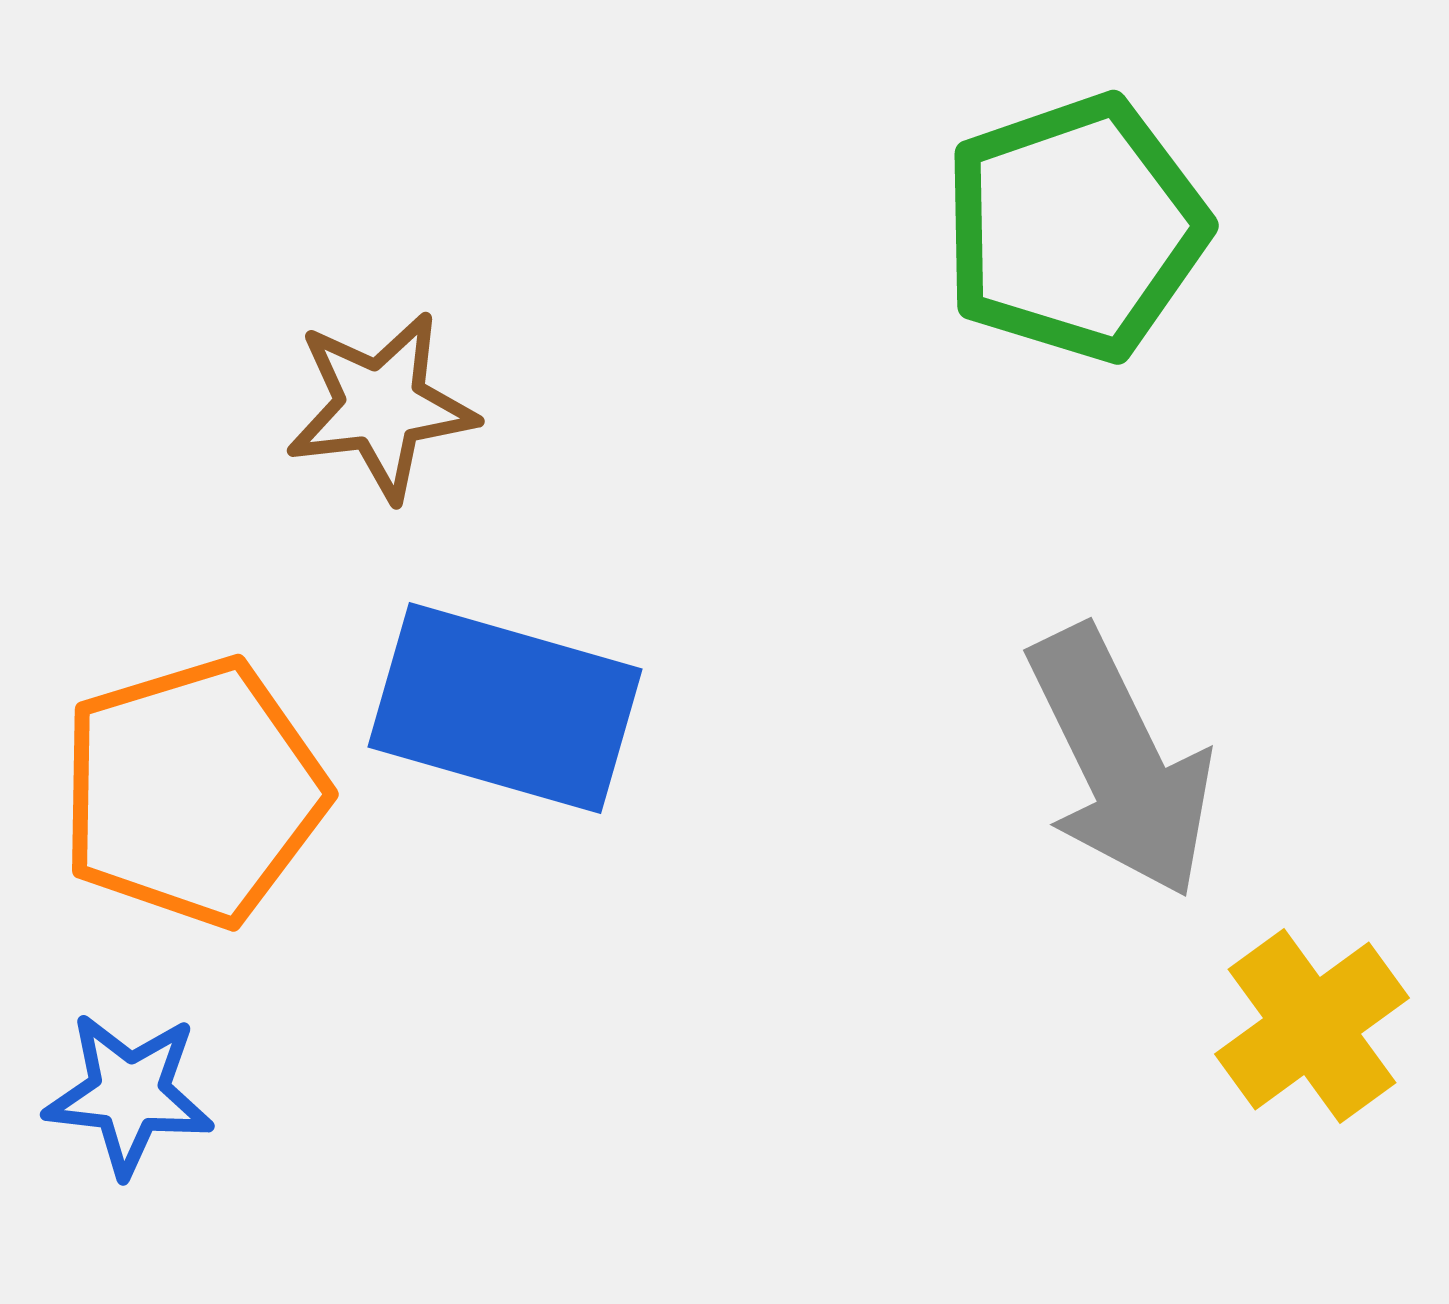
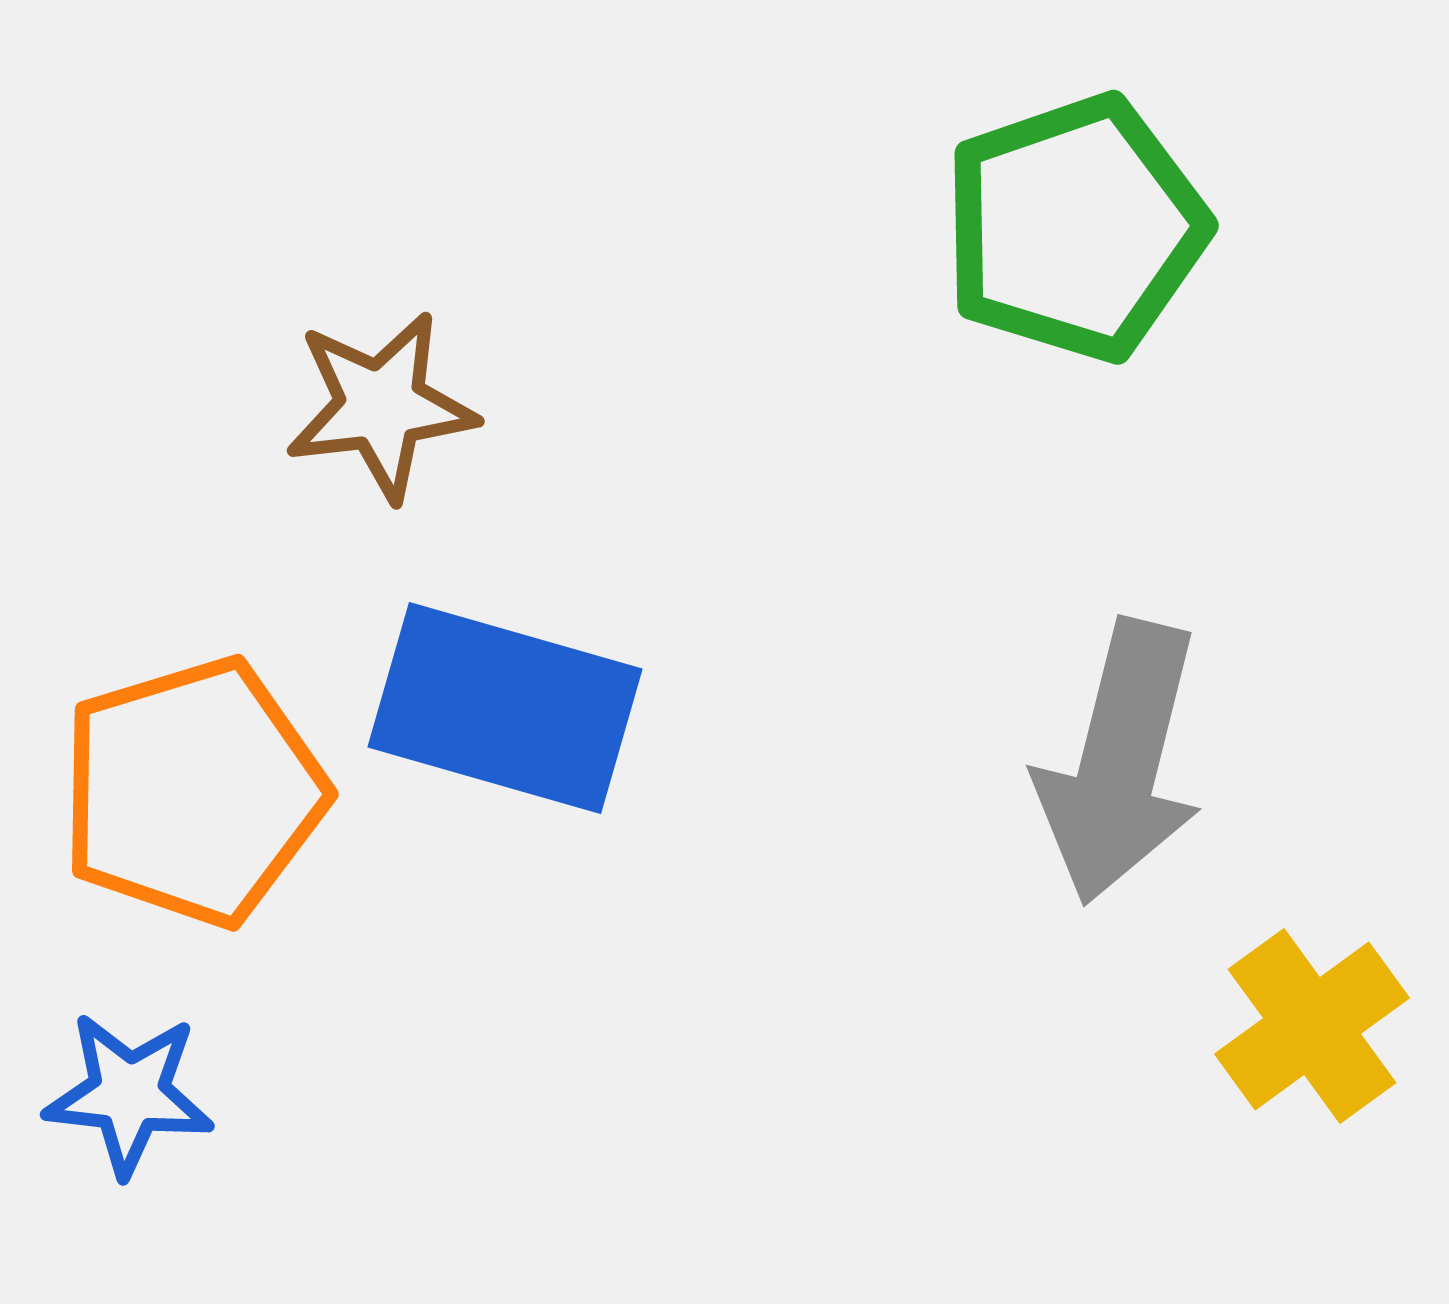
gray arrow: rotated 40 degrees clockwise
